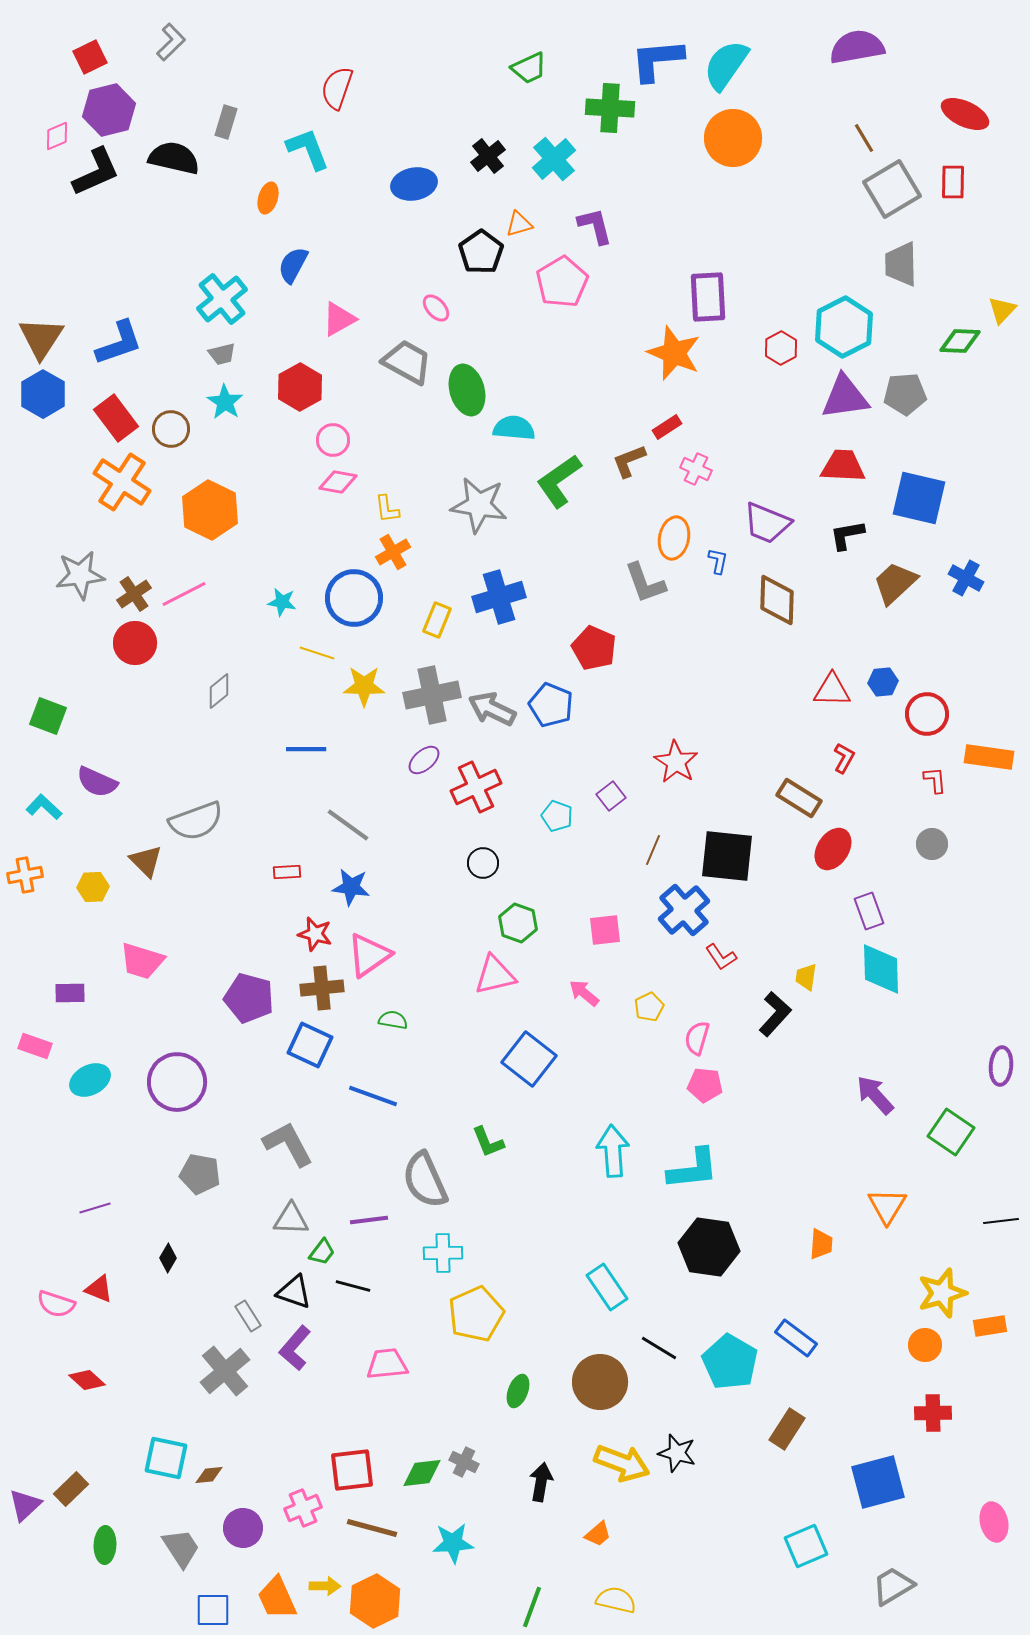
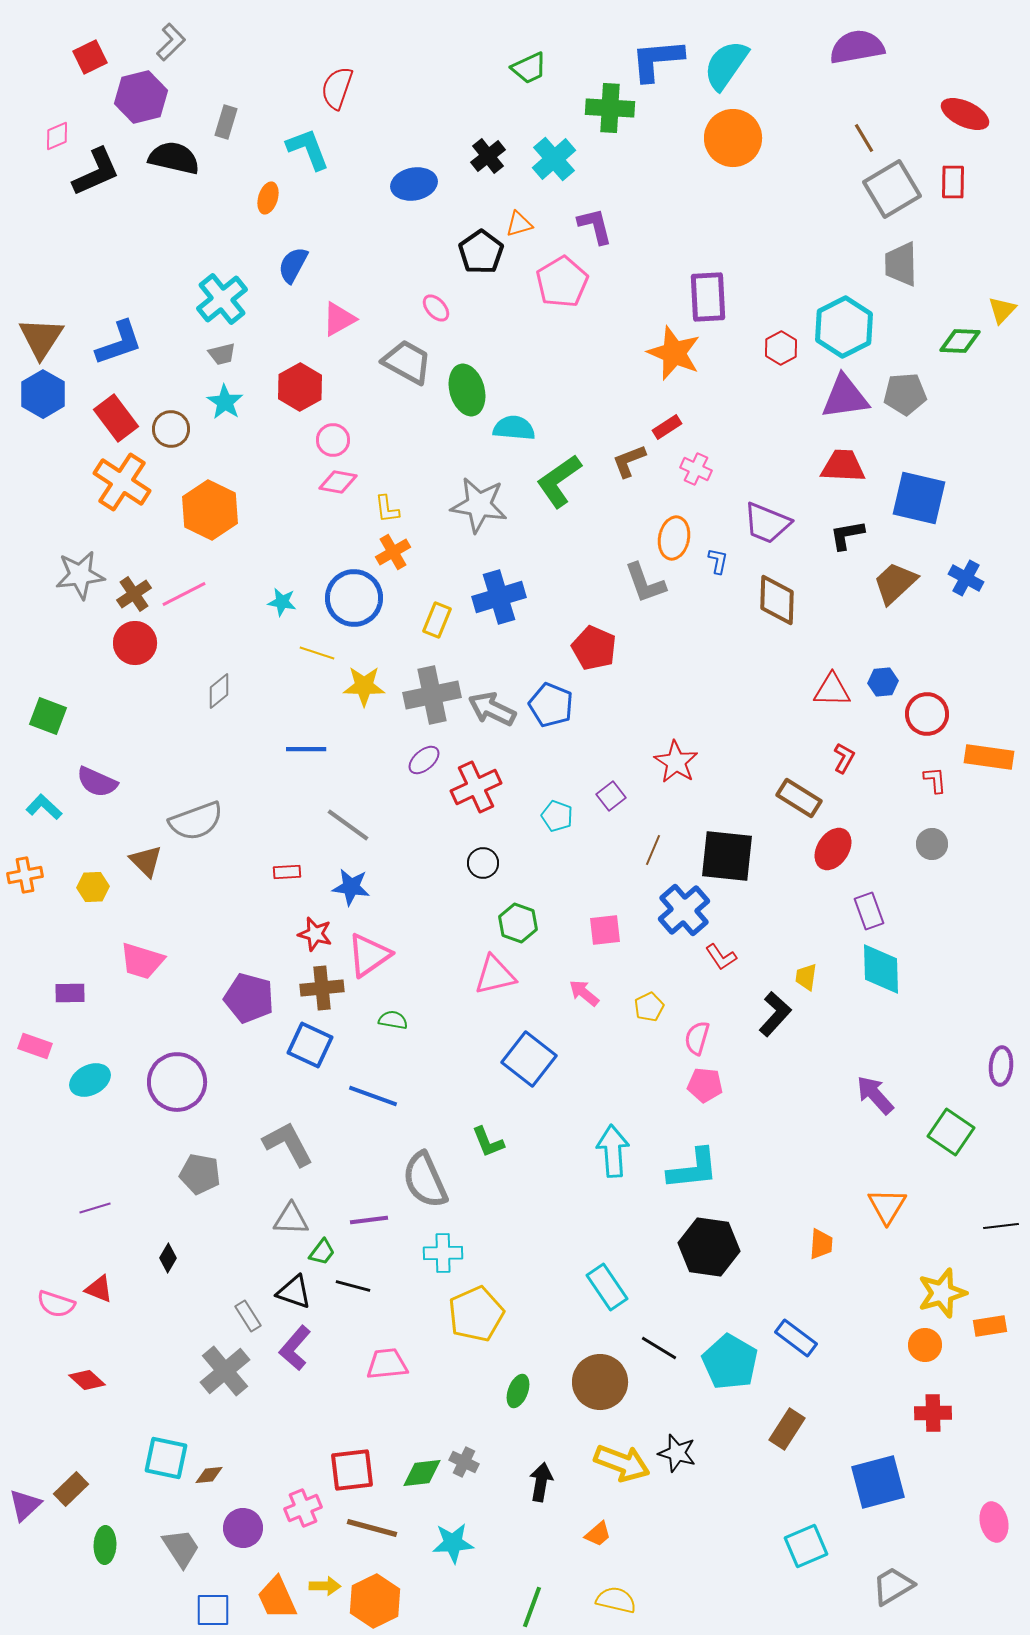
purple hexagon at (109, 110): moved 32 px right, 13 px up
black line at (1001, 1221): moved 5 px down
